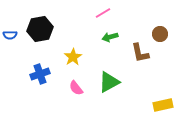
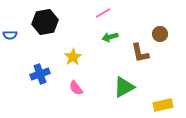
black hexagon: moved 5 px right, 7 px up
green triangle: moved 15 px right, 5 px down
